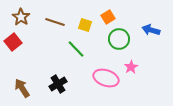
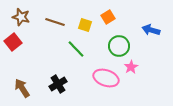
brown star: rotated 18 degrees counterclockwise
green circle: moved 7 px down
